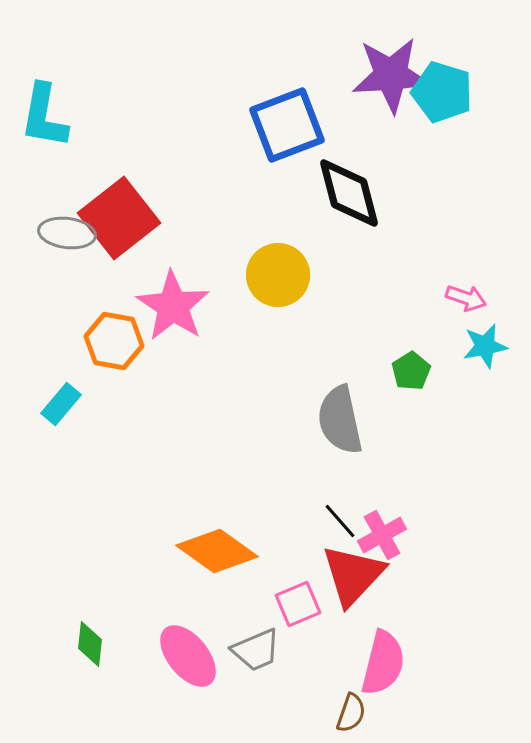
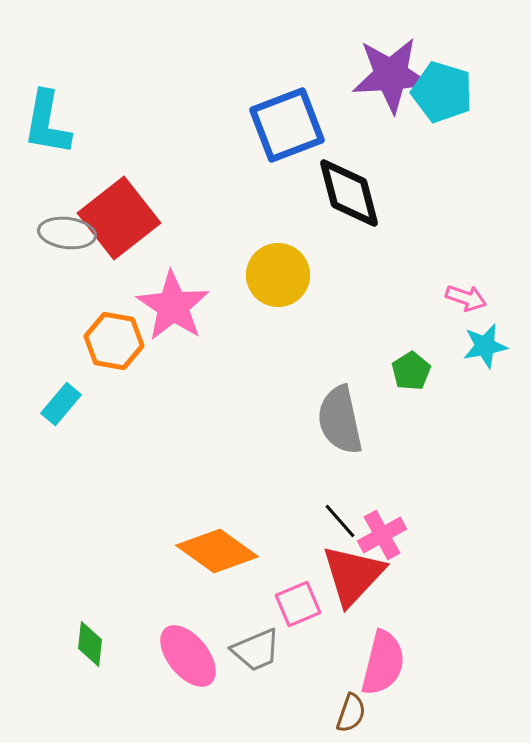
cyan L-shape: moved 3 px right, 7 px down
